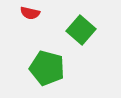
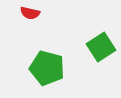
green square: moved 20 px right, 17 px down; rotated 16 degrees clockwise
